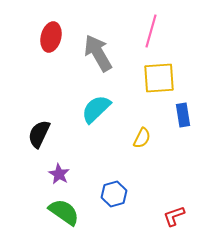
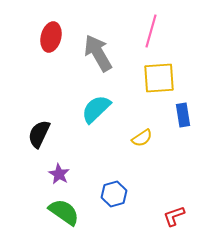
yellow semicircle: rotated 30 degrees clockwise
